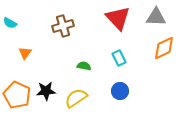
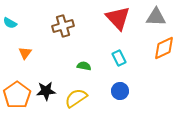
orange pentagon: rotated 12 degrees clockwise
